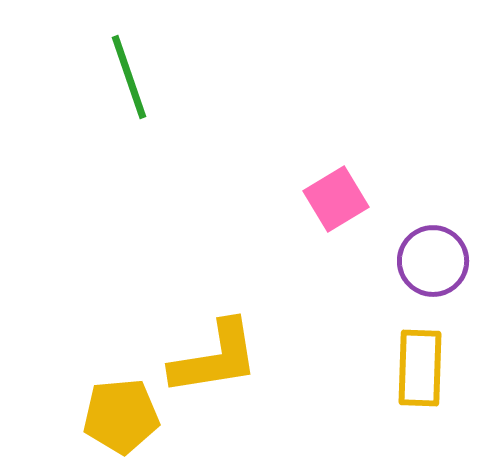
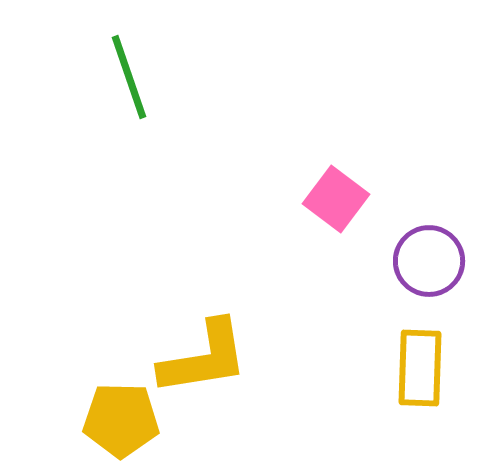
pink square: rotated 22 degrees counterclockwise
purple circle: moved 4 px left
yellow L-shape: moved 11 px left
yellow pentagon: moved 4 px down; rotated 6 degrees clockwise
